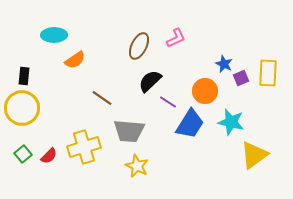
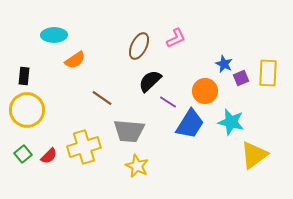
yellow circle: moved 5 px right, 2 px down
